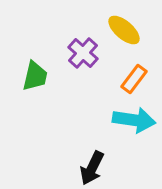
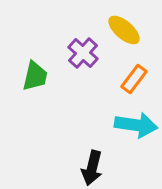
cyan arrow: moved 2 px right, 5 px down
black arrow: rotated 12 degrees counterclockwise
